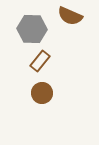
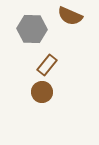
brown rectangle: moved 7 px right, 4 px down
brown circle: moved 1 px up
